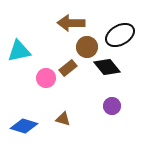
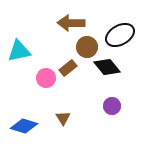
brown triangle: moved 1 px up; rotated 42 degrees clockwise
